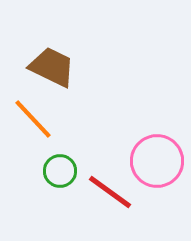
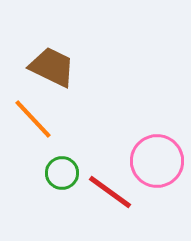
green circle: moved 2 px right, 2 px down
